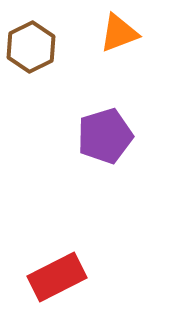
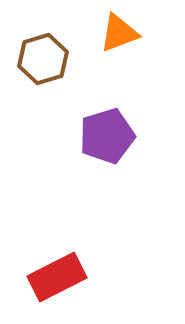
brown hexagon: moved 12 px right, 12 px down; rotated 9 degrees clockwise
purple pentagon: moved 2 px right
